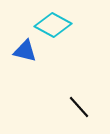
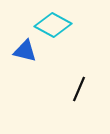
black line: moved 18 px up; rotated 65 degrees clockwise
